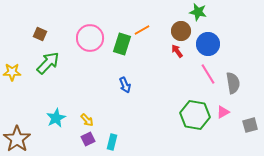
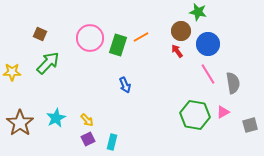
orange line: moved 1 px left, 7 px down
green rectangle: moved 4 px left, 1 px down
brown star: moved 3 px right, 16 px up
